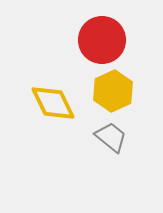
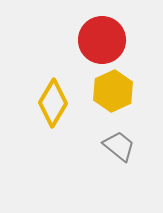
yellow diamond: rotated 57 degrees clockwise
gray trapezoid: moved 8 px right, 9 px down
